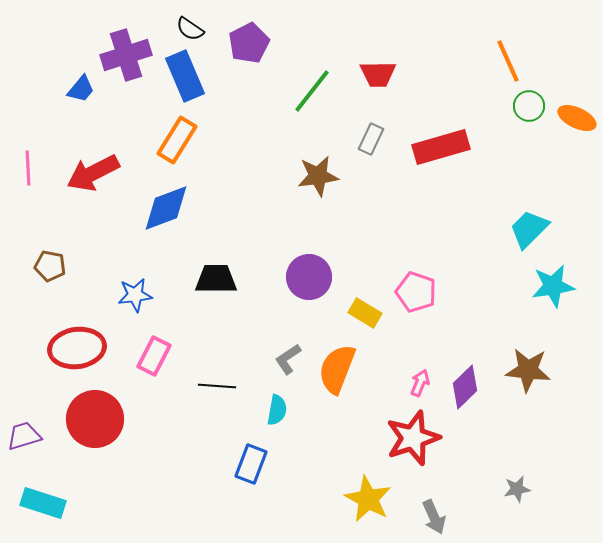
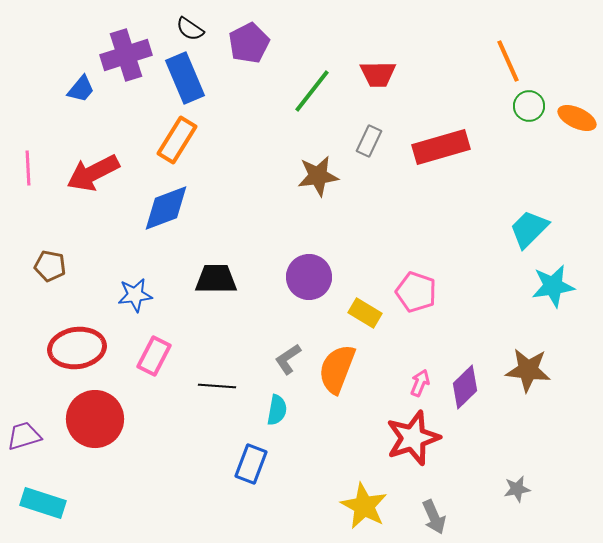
blue rectangle at (185, 76): moved 2 px down
gray rectangle at (371, 139): moved 2 px left, 2 px down
yellow star at (368, 499): moved 4 px left, 7 px down
